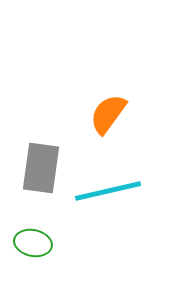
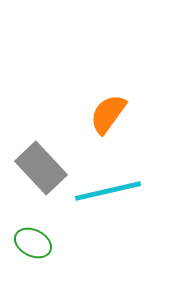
gray rectangle: rotated 51 degrees counterclockwise
green ellipse: rotated 15 degrees clockwise
